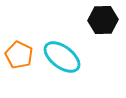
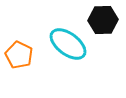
cyan ellipse: moved 6 px right, 13 px up
